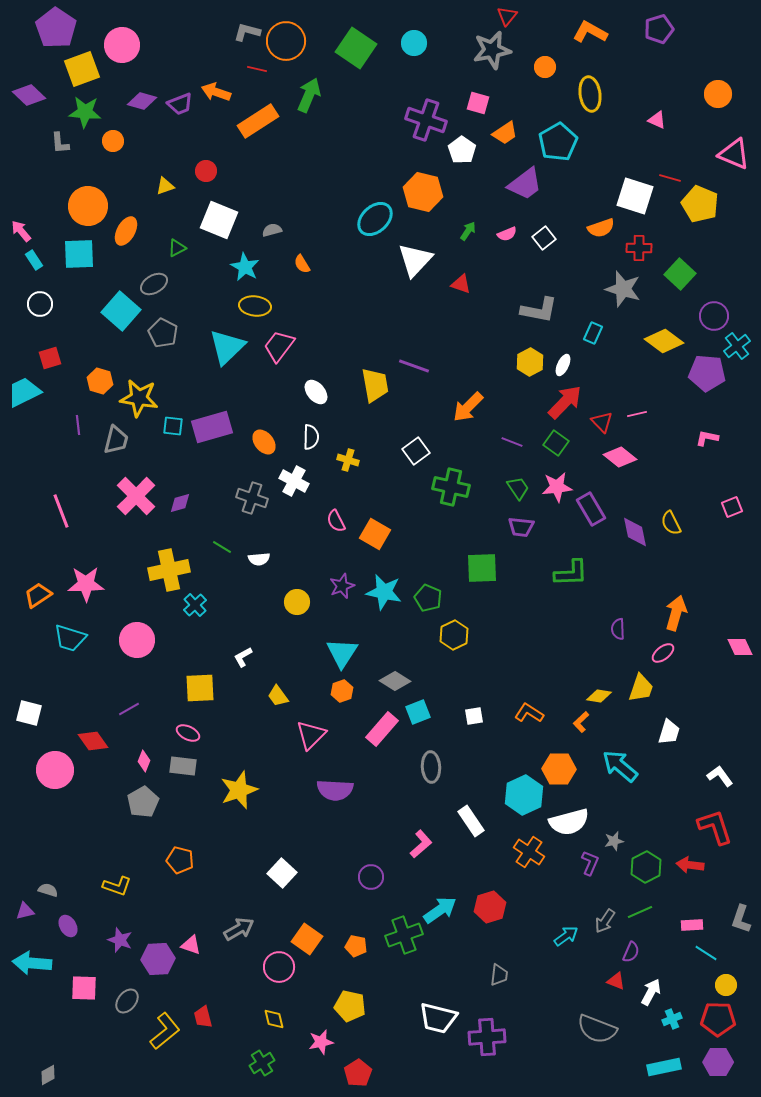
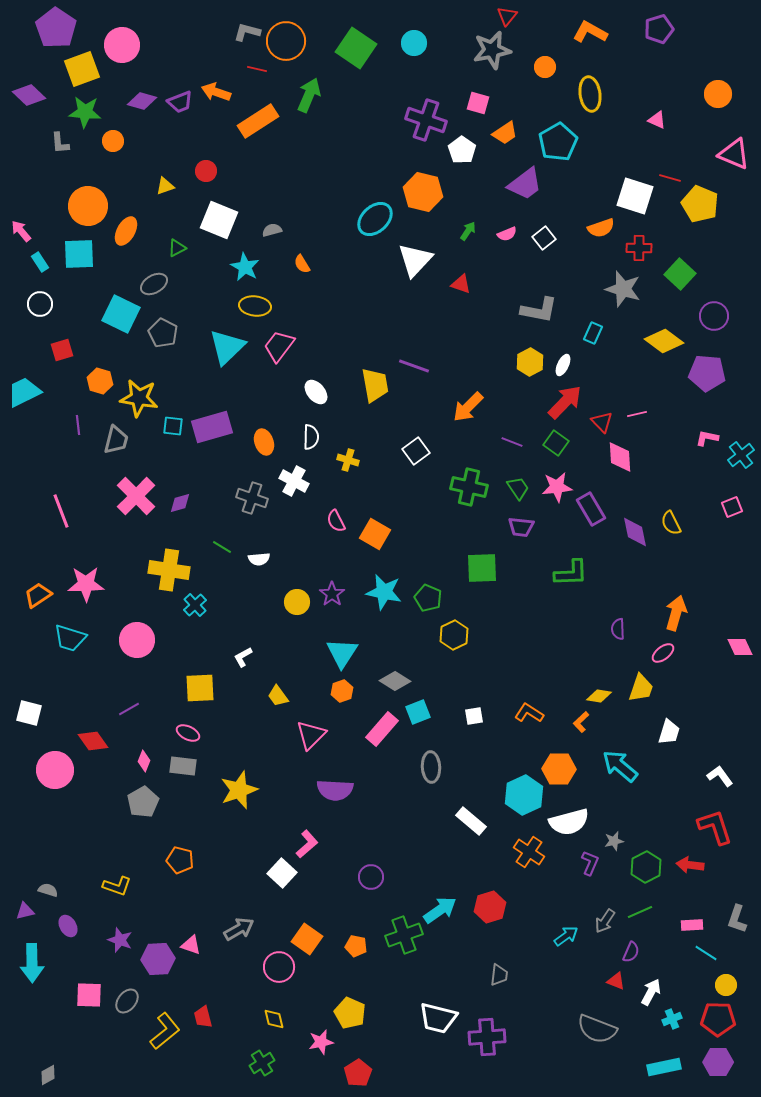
purple trapezoid at (180, 104): moved 2 px up
cyan rectangle at (34, 260): moved 6 px right, 2 px down
cyan square at (121, 311): moved 3 px down; rotated 15 degrees counterclockwise
cyan cross at (737, 346): moved 4 px right, 109 px down
red square at (50, 358): moved 12 px right, 8 px up
orange ellipse at (264, 442): rotated 20 degrees clockwise
pink diamond at (620, 457): rotated 48 degrees clockwise
green cross at (451, 487): moved 18 px right
yellow cross at (169, 570): rotated 21 degrees clockwise
purple star at (342, 586): moved 10 px left, 8 px down; rotated 15 degrees counterclockwise
white rectangle at (471, 821): rotated 16 degrees counterclockwise
pink L-shape at (421, 844): moved 114 px left
gray L-shape at (741, 919): moved 4 px left
cyan arrow at (32, 963): rotated 96 degrees counterclockwise
pink square at (84, 988): moved 5 px right, 7 px down
yellow pentagon at (350, 1006): moved 7 px down; rotated 12 degrees clockwise
